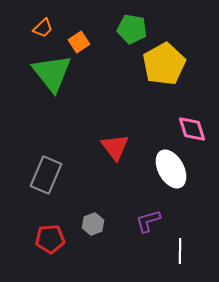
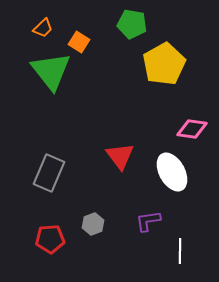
green pentagon: moved 5 px up
orange square: rotated 25 degrees counterclockwise
green triangle: moved 1 px left, 2 px up
pink diamond: rotated 64 degrees counterclockwise
red triangle: moved 5 px right, 9 px down
white ellipse: moved 1 px right, 3 px down
gray rectangle: moved 3 px right, 2 px up
purple L-shape: rotated 8 degrees clockwise
